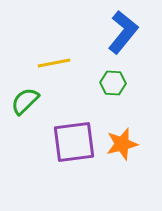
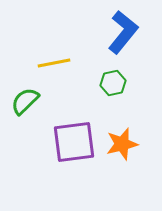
green hexagon: rotated 15 degrees counterclockwise
